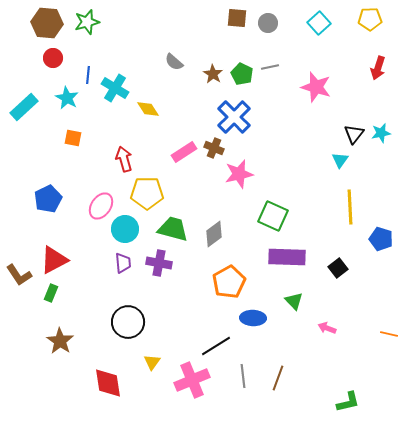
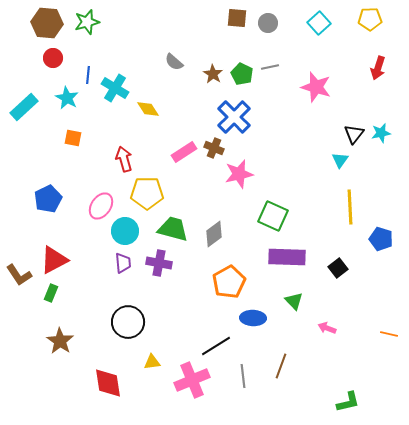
cyan circle at (125, 229): moved 2 px down
yellow triangle at (152, 362): rotated 48 degrees clockwise
brown line at (278, 378): moved 3 px right, 12 px up
